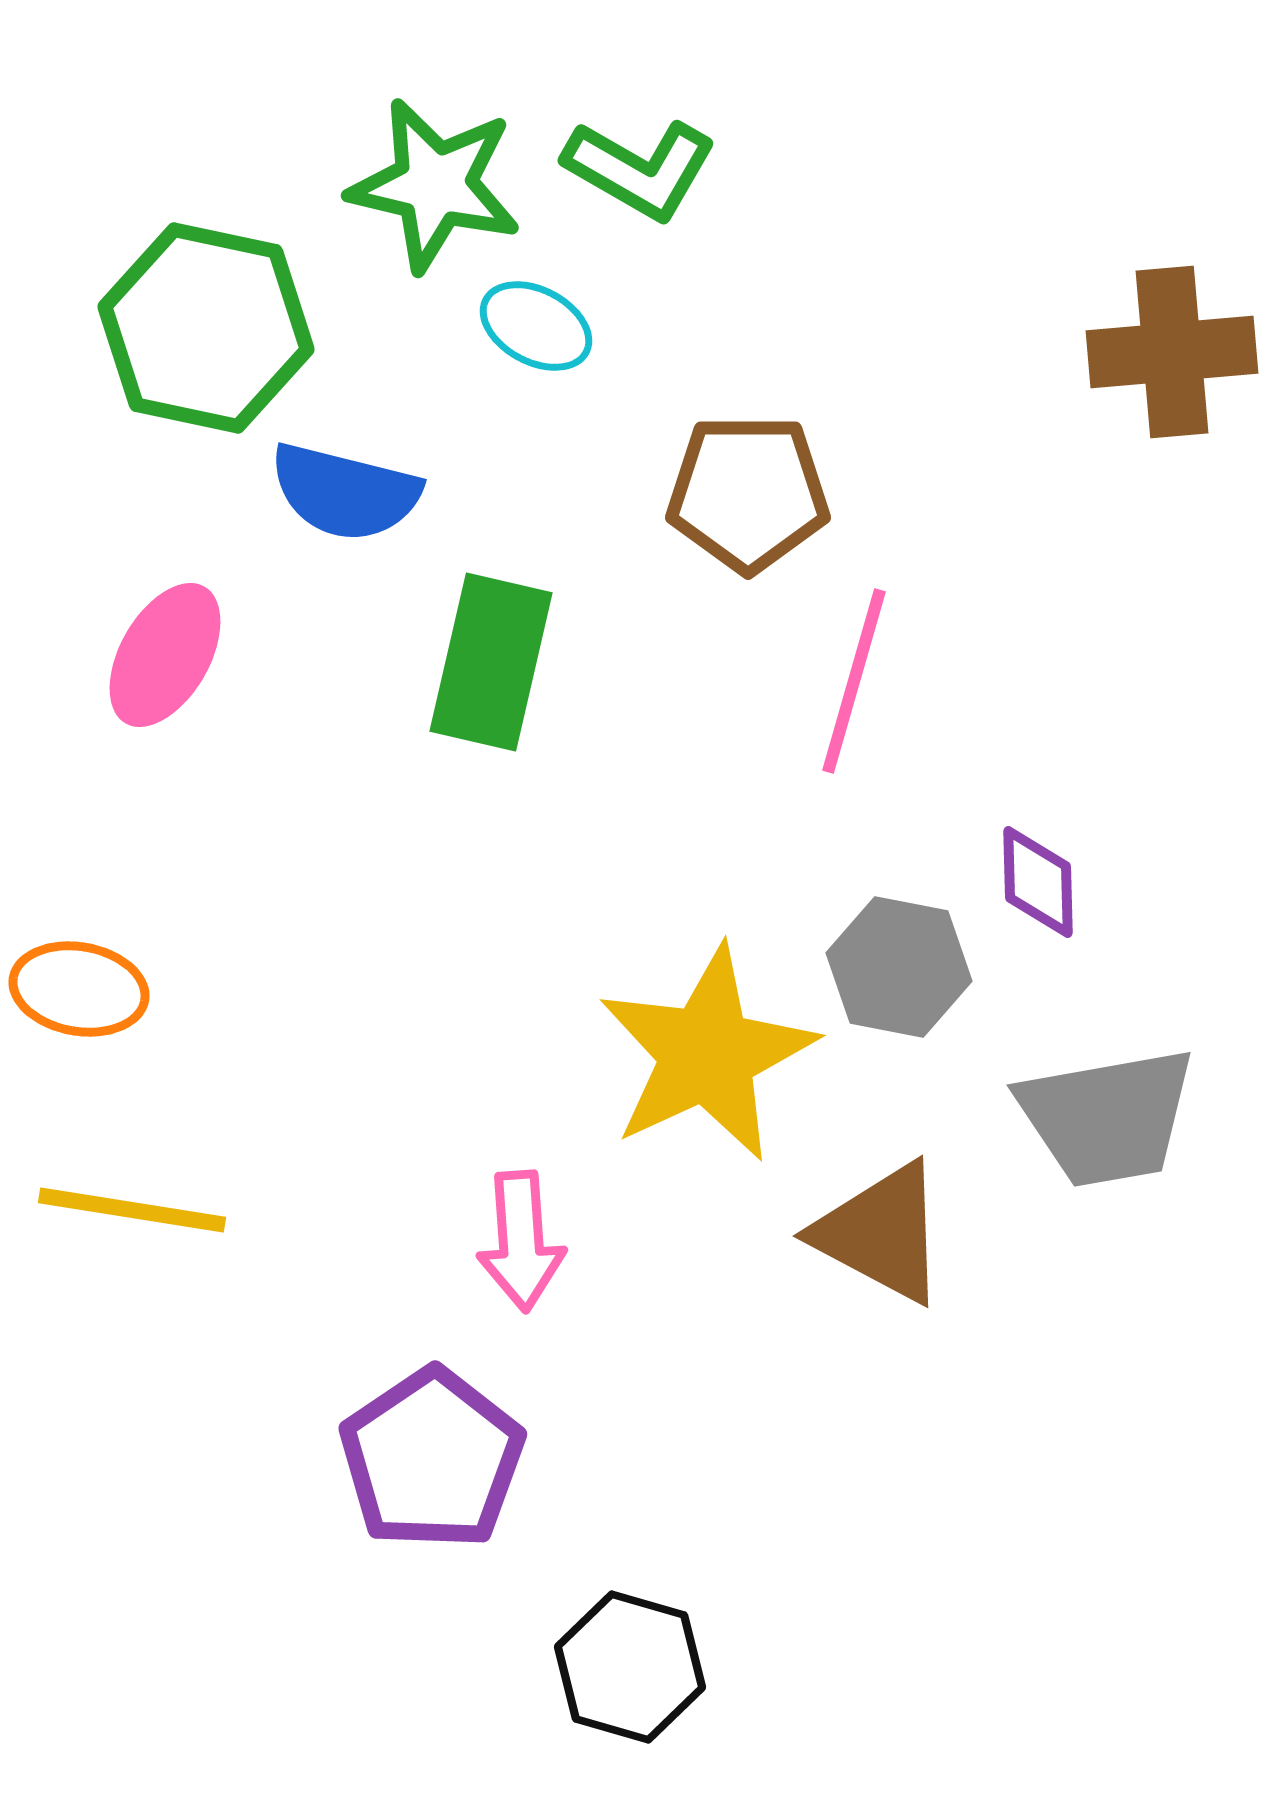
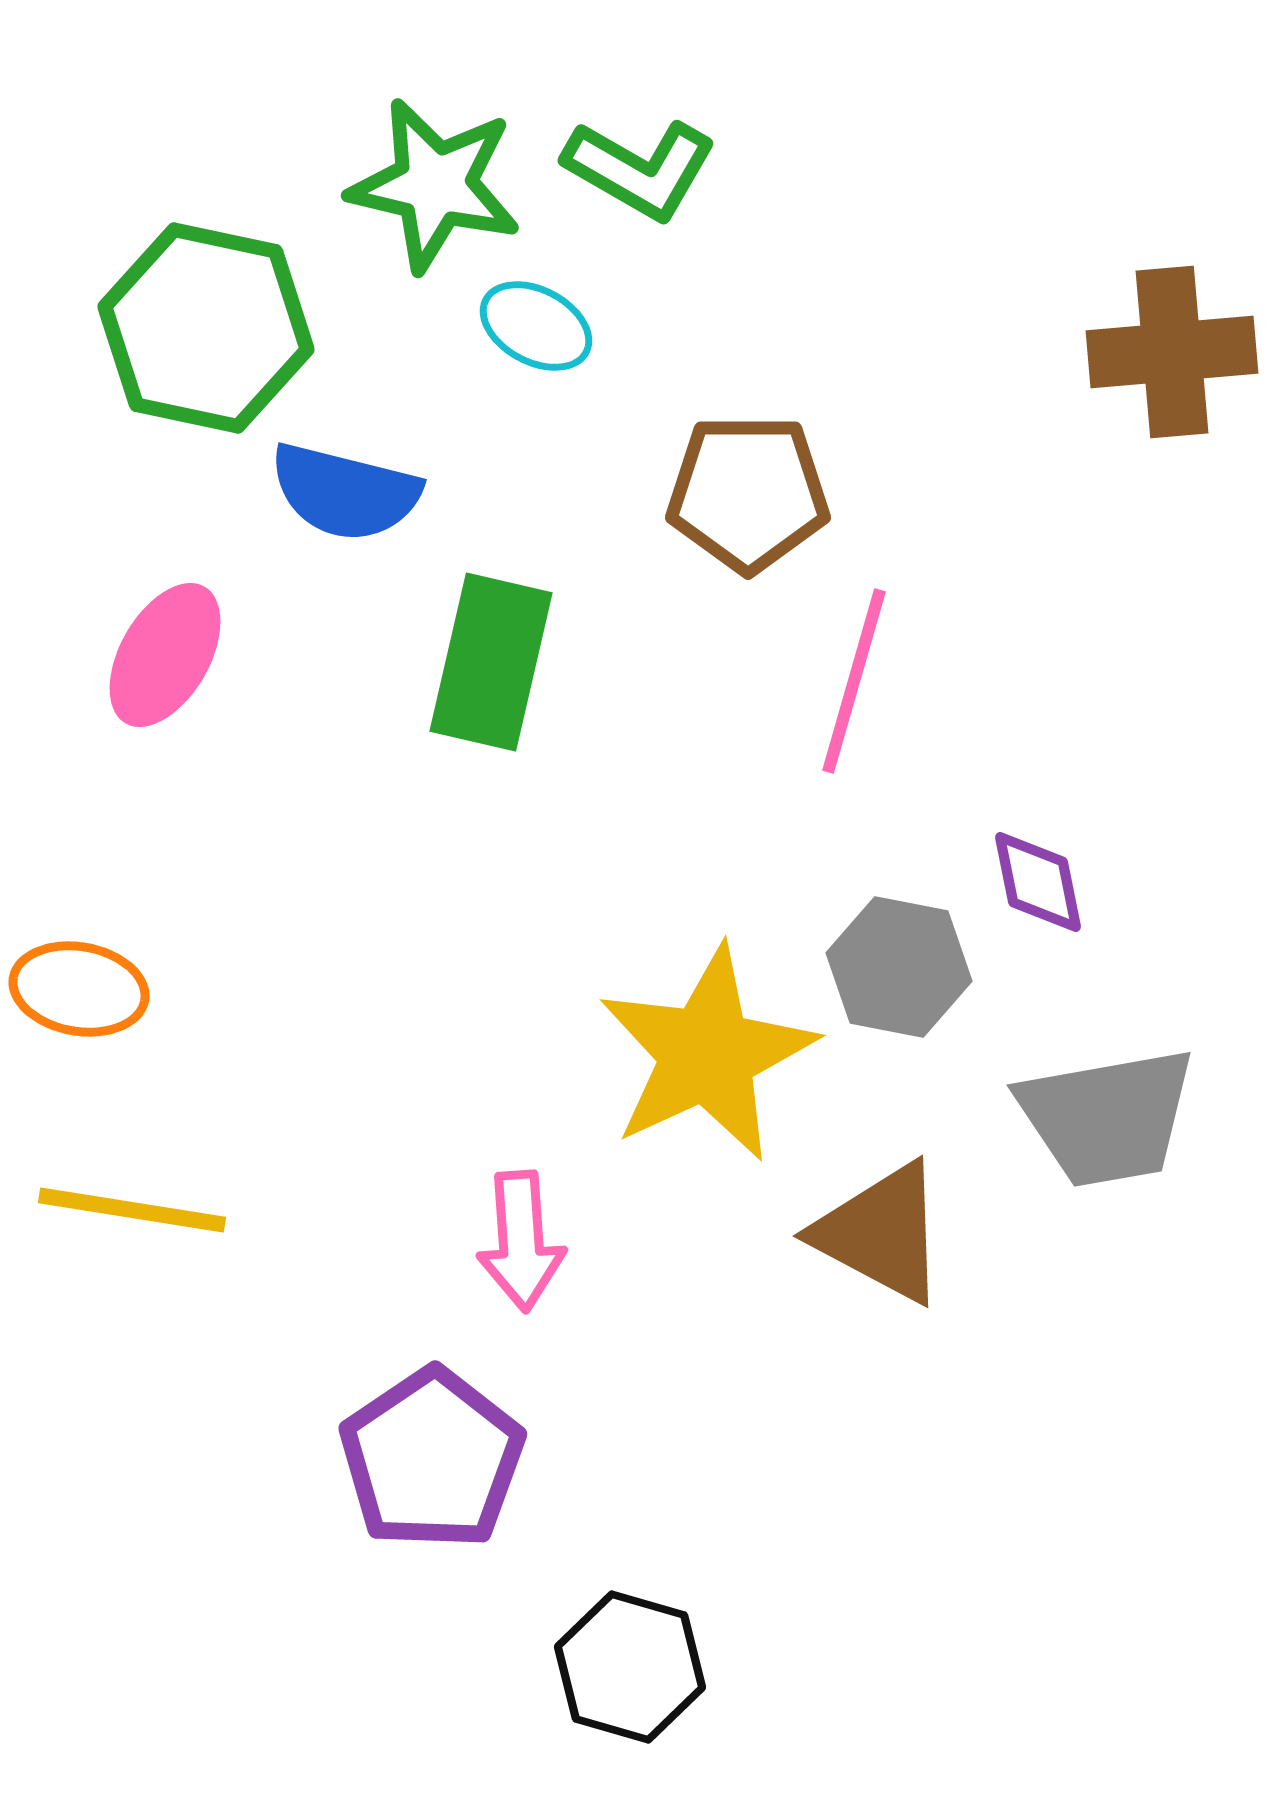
purple diamond: rotated 10 degrees counterclockwise
